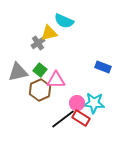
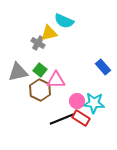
gray cross: rotated 24 degrees counterclockwise
blue rectangle: rotated 28 degrees clockwise
brown hexagon: rotated 10 degrees counterclockwise
pink circle: moved 2 px up
black line: moved 1 px left; rotated 15 degrees clockwise
